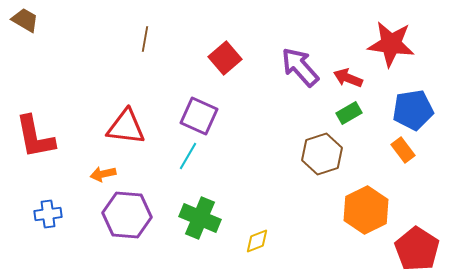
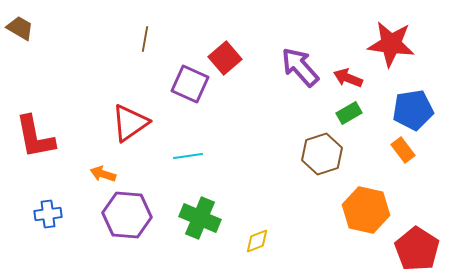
brown trapezoid: moved 5 px left, 8 px down
purple square: moved 9 px left, 32 px up
red triangle: moved 4 px right, 4 px up; rotated 42 degrees counterclockwise
cyan line: rotated 52 degrees clockwise
orange arrow: rotated 30 degrees clockwise
orange hexagon: rotated 21 degrees counterclockwise
